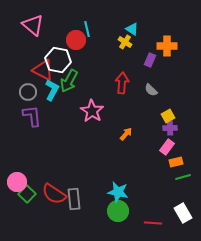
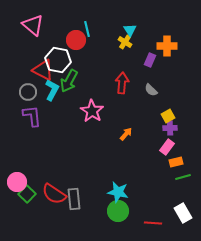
cyan triangle: moved 2 px left, 1 px down; rotated 24 degrees clockwise
